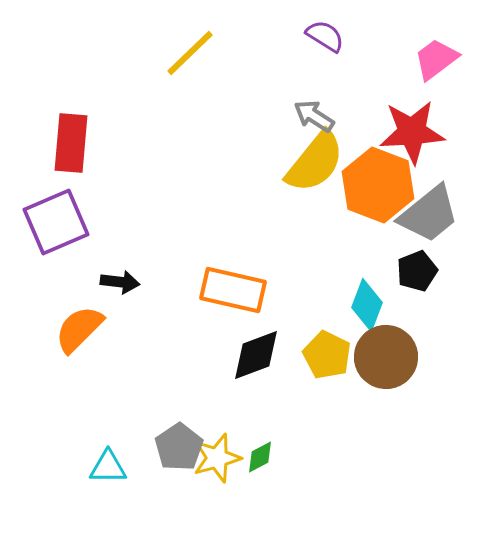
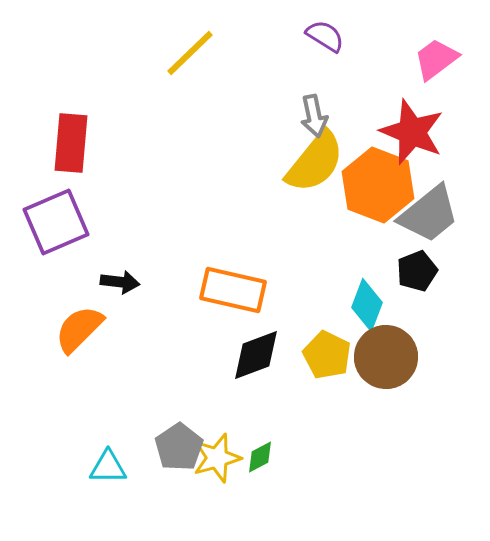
gray arrow: rotated 135 degrees counterclockwise
red star: rotated 26 degrees clockwise
